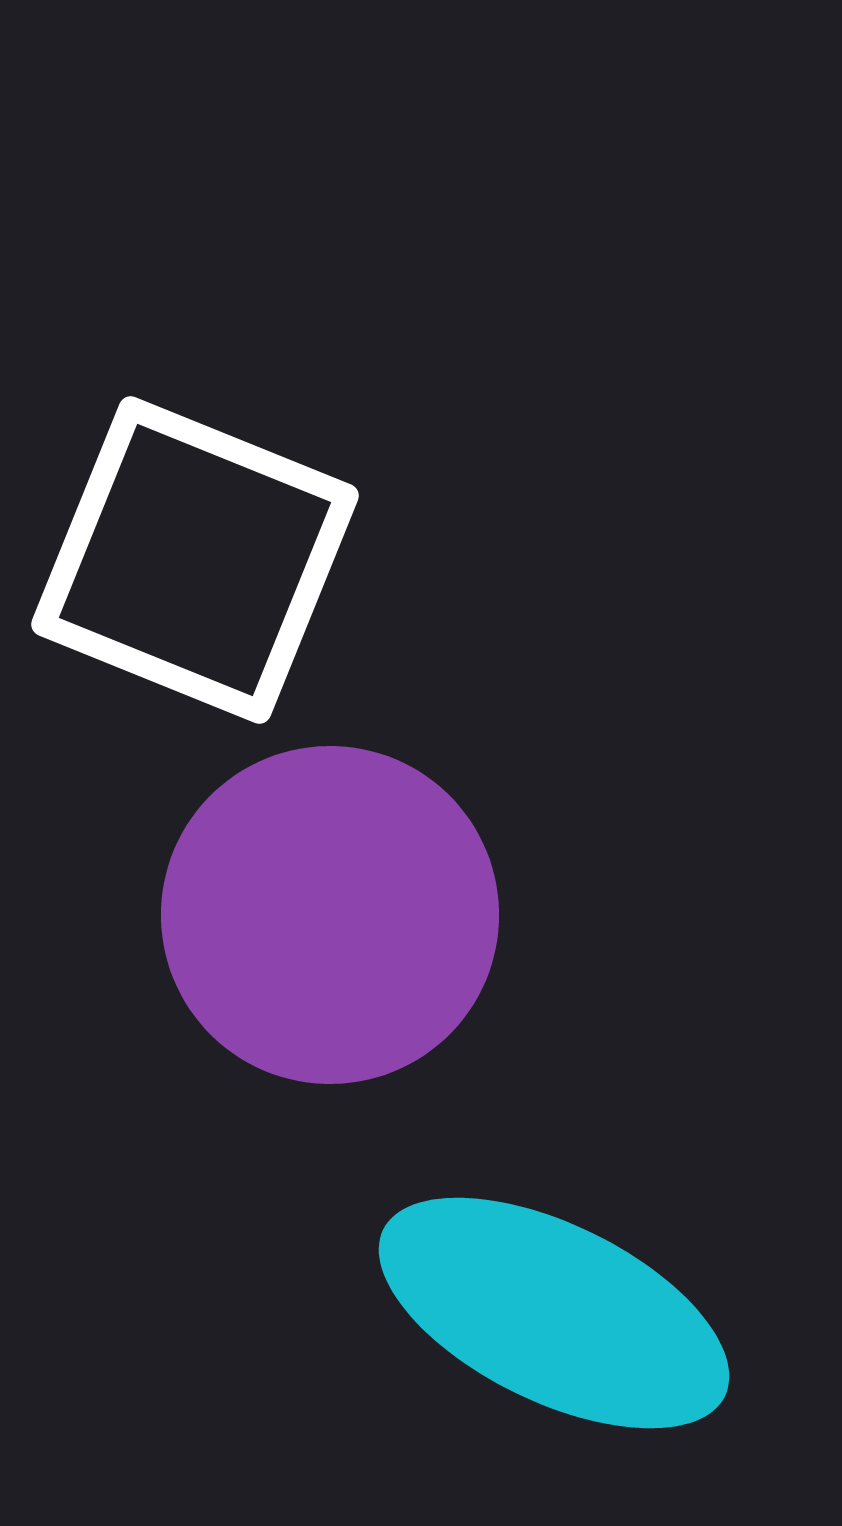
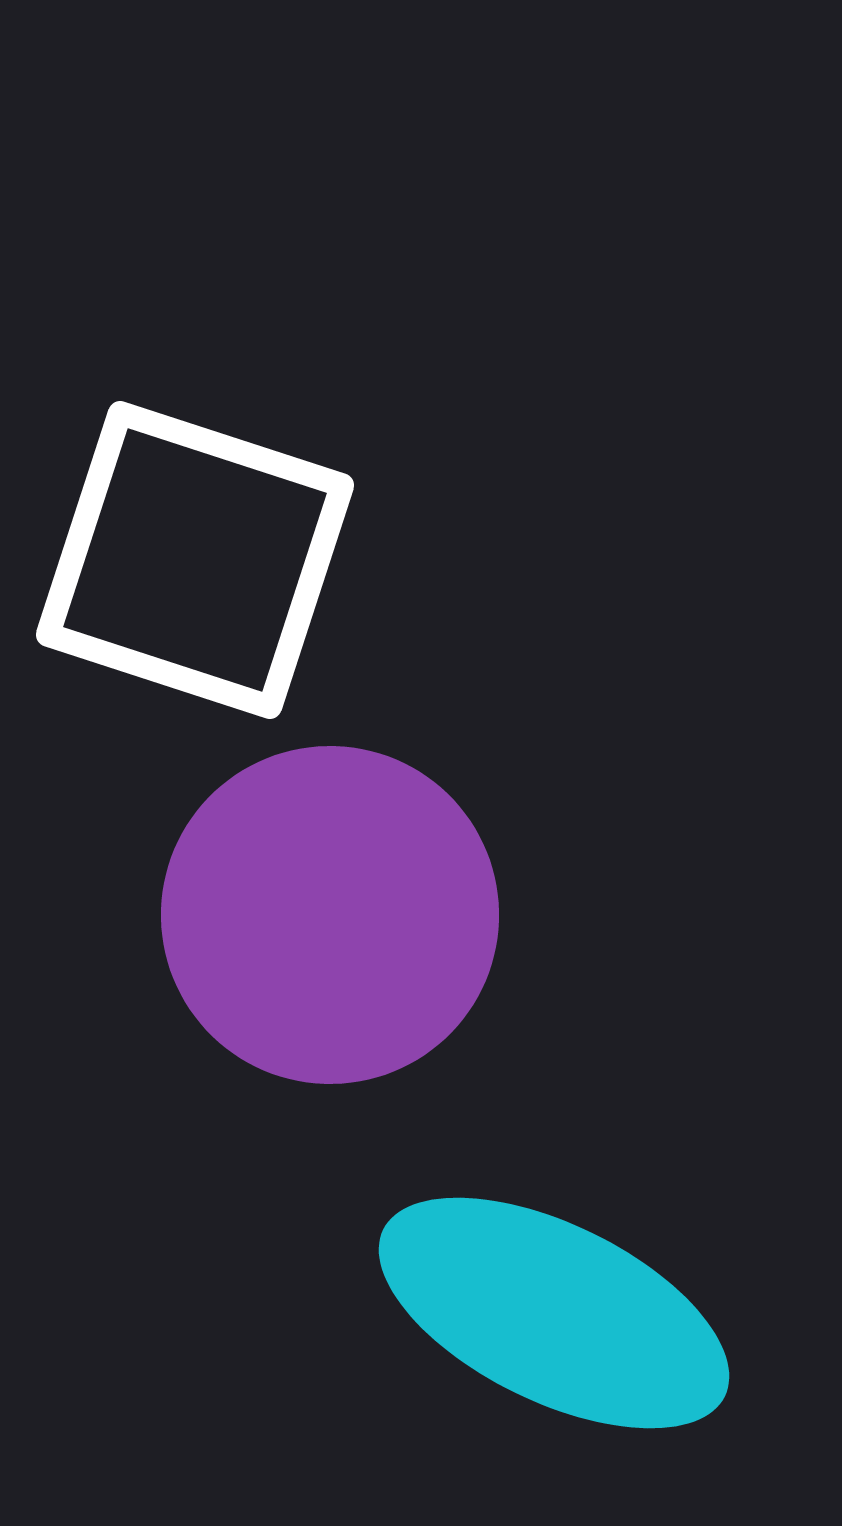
white square: rotated 4 degrees counterclockwise
